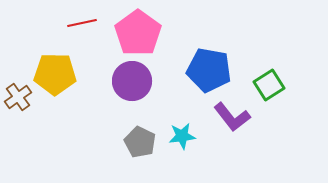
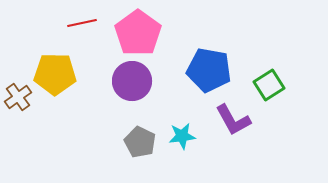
purple L-shape: moved 1 px right, 3 px down; rotated 9 degrees clockwise
